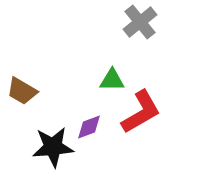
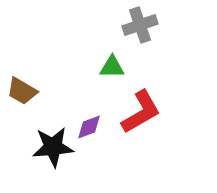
gray cross: moved 3 px down; rotated 20 degrees clockwise
green triangle: moved 13 px up
